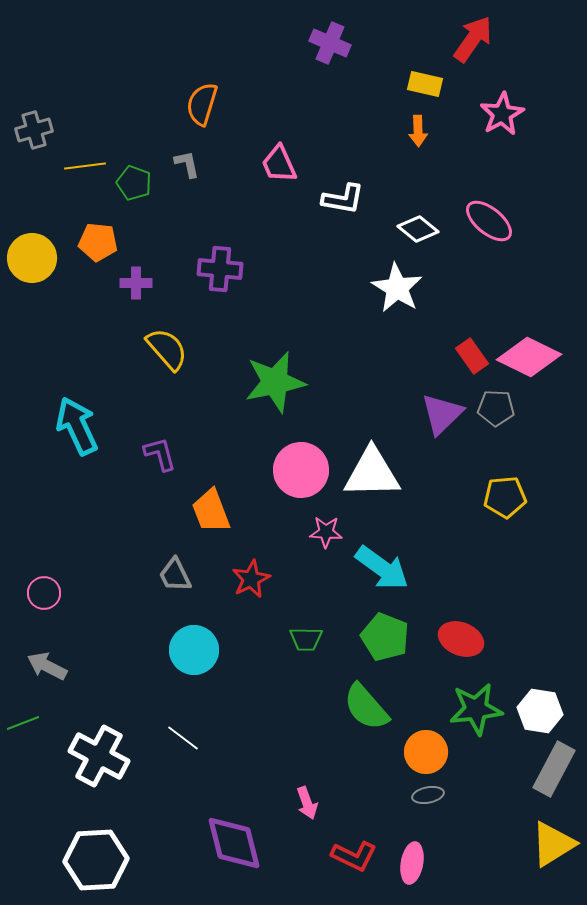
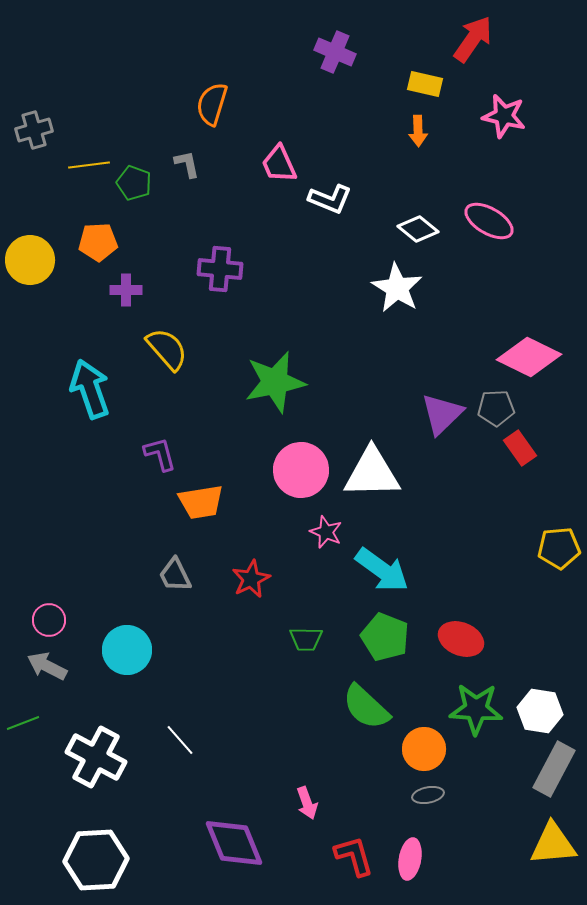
purple cross at (330, 43): moved 5 px right, 9 px down
orange semicircle at (202, 104): moved 10 px right
pink star at (502, 114): moved 2 px right, 2 px down; rotated 30 degrees counterclockwise
yellow line at (85, 166): moved 4 px right, 1 px up
white L-shape at (343, 199): moved 13 px left; rotated 12 degrees clockwise
pink ellipse at (489, 221): rotated 9 degrees counterclockwise
orange pentagon at (98, 242): rotated 9 degrees counterclockwise
yellow circle at (32, 258): moved 2 px left, 2 px down
purple cross at (136, 283): moved 10 px left, 7 px down
red rectangle at (472, 356): moved 48 px right, 92 px down
gray pentagon at (496, 408): rotated 6 degrees counterclockwise
cyan arrow at (77, 426): moved 13 px right, 37 px up; rotated 6 degrees clockwise
yellow pentagon at (505, 497): moved 54 px right, 51 px down
orange trapezoid at (211, 511): moved 10 px left, 9 px up; rotated 78 degrees counterclockwise
pink star at (326, 532): rotated 20 degrees clockwise
cyan arrow at (382, 568): moved 2 px down
pink circle at (44, 593): moved 5 px right, 27 px down
cyan circle at (194, 650): moved 67 px left
green semicircle at (366, 707): rotated 6 degrees counterclockwise
green star at (476, 709): rotated 10 degrees clockwise
white line at (183, 738): moved 3 px left, 2 px down; rotated 12 degrees clockwise
orange circle at (426, 752): moved 2 px left, 3 px up
white cross at (99, 756): moved 3 px left, 1 px down
purple diamond at (234, 843): rotated 8 degrees counterclockwise
yellow triangle at (553, 844): rotated 27 degrees clockwise
red L-shape at (354, 856): rotated 132 degrees counterclockwise
pink ellipse at (412, 863): moved 2 px left, 4 px up
